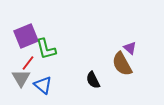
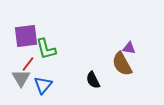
purple square: rotated 15 degrees clockwise
purple triangle: moved 1 px left; rotated 32 degrees counterclockwise
red line: moved 1 px down
blue triangle: rotated 30 degrees clockwise
